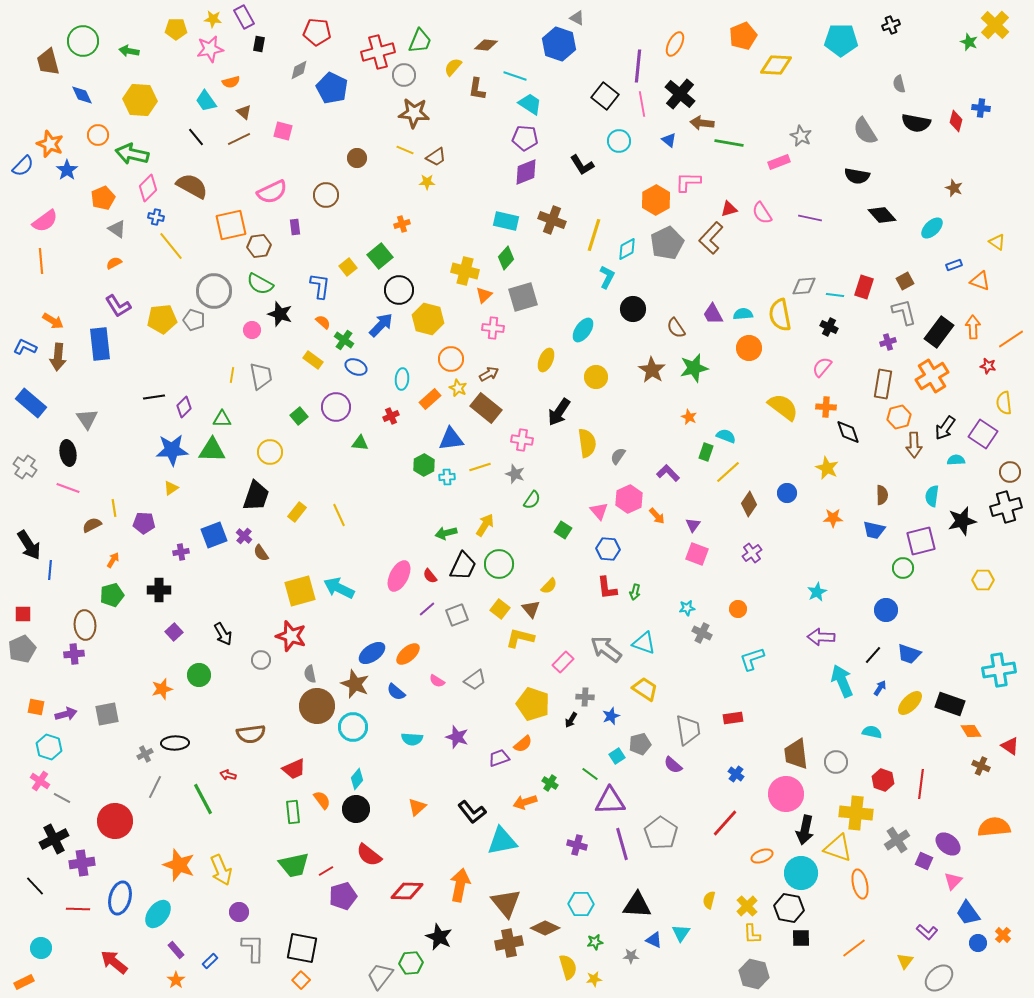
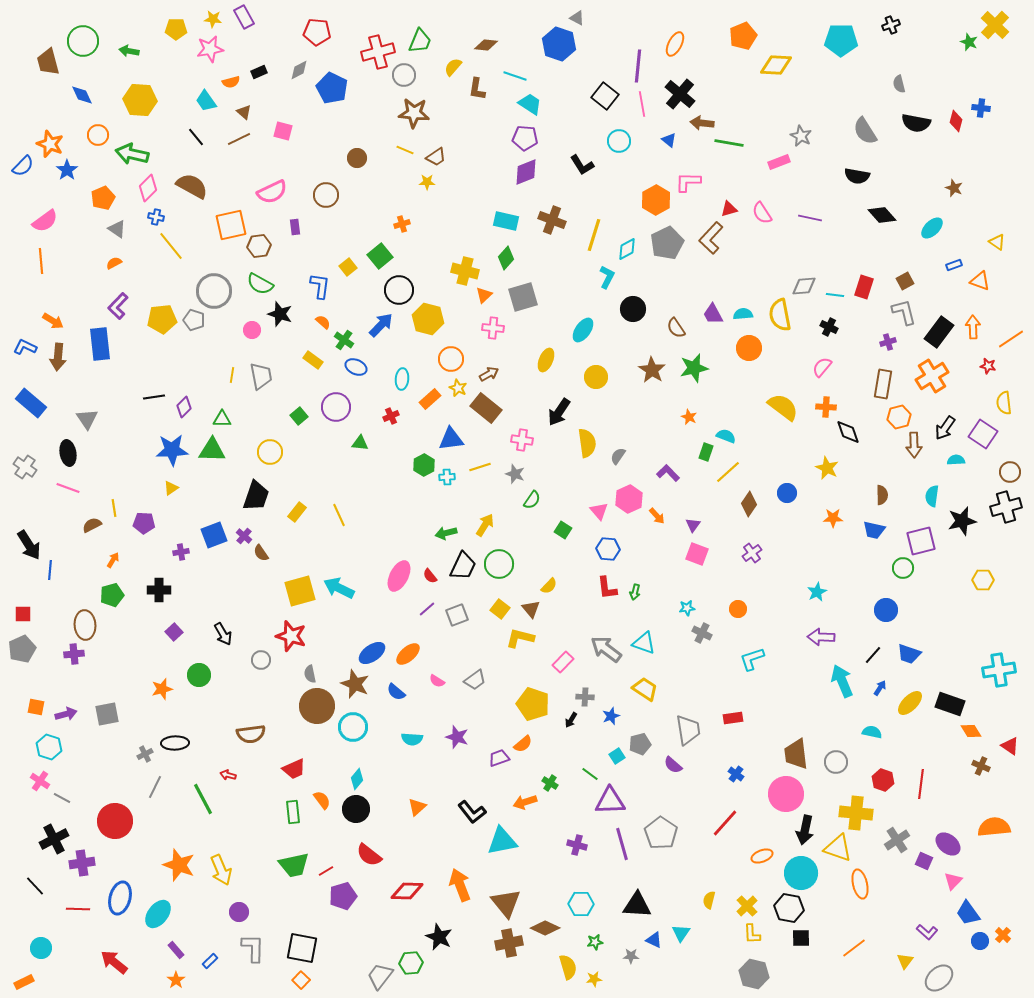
black rectangle at (259, 44): moved 28 px down; rotated 56 degrees clockwise
purple L-shape at (118, 306): rotated 76 degrees clockwise
orange arrow at (460, 885): rotated 32 degrees counterclockwise
blue circle at (978, 943): moved 2 px right, 2 px up
